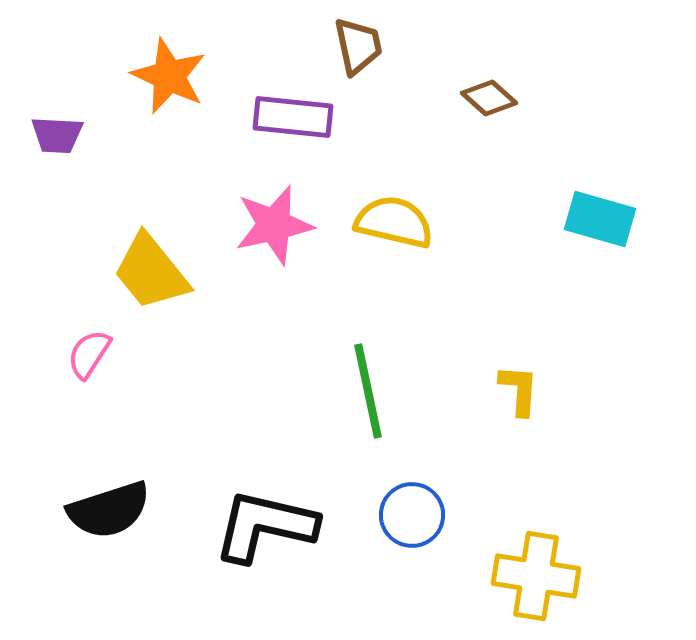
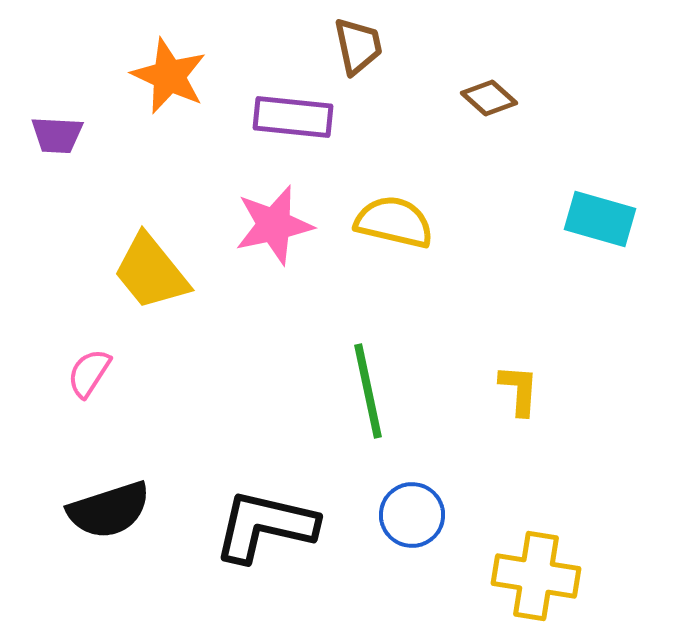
pink semicircle: moved 19 px down
